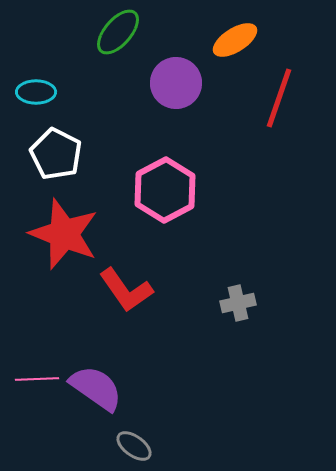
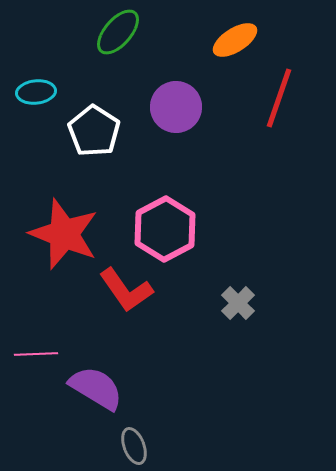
purple circle: moved 24 px down
cyan ellipse: rotated 6 degrees counterclockwise
white pentagon: moved 38 px right, 23 px up; rotated 6 degrees clockwise
pink hexagon: moved 39 px down
gray cross: rotated 32 degrees counterclockwise
pink line: moved 1 px left, 25 px up
purple semicircle: rotated 4 degrees counterclockwise
gray ellipse: rotated 33 degrees clockwise
